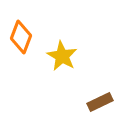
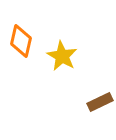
orange diamond: moved 4 px down; rotated 8 degrees counterclockwise
